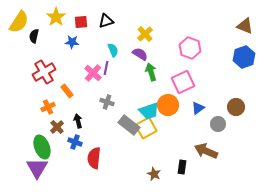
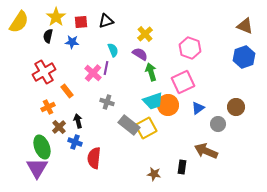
black semicircle: moved 14 px right
cyan trapezoid: moved 4 px right, 10 px up
brown cross: moved 2 px right
brown star: rotated 16 degrees counterclockwise
